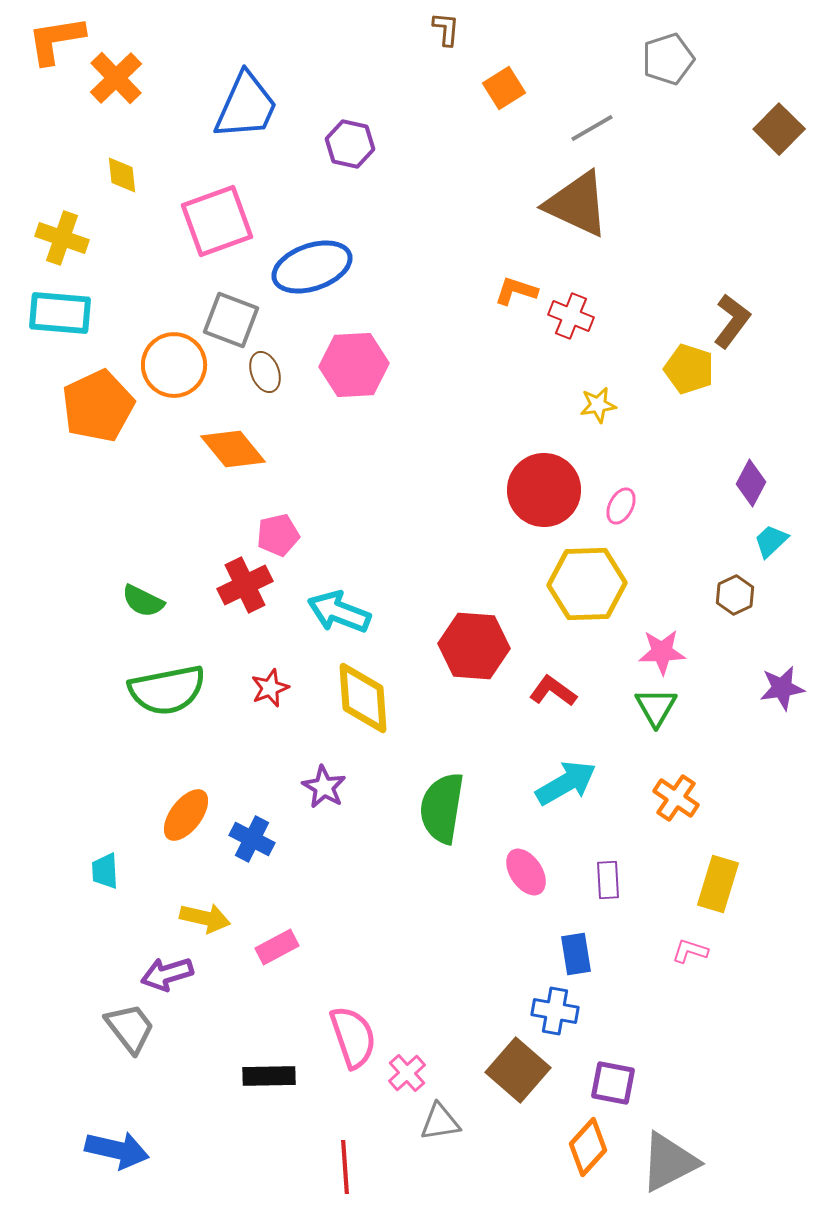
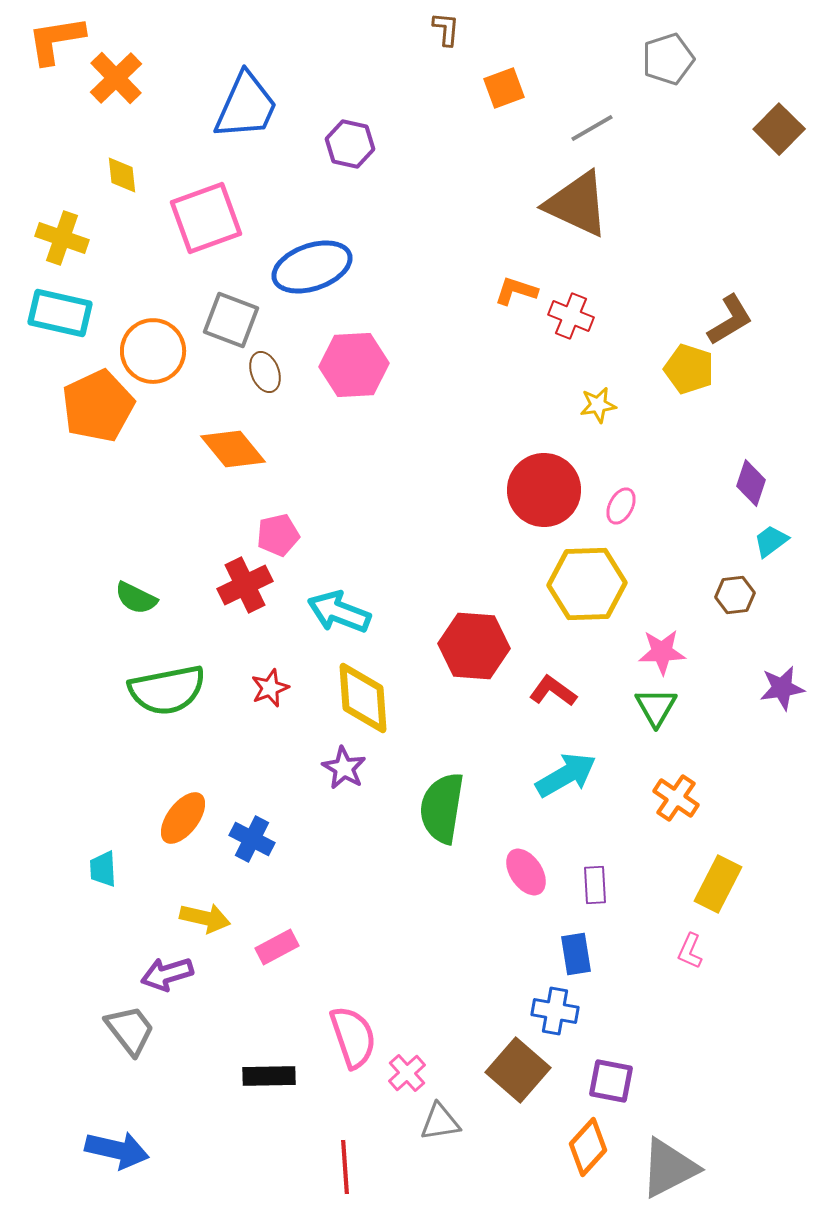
orange square at (504, 88): rotated 12 degrees clockwise
pink square at (217, 221): moved 11 px left, 3 px up
cyan rectangle at (60, 313): rotated 8 degrees clockwise
brown L-shape at (732, 321): moved 2 px left, 1 px up; rotated 22 degrees clockwise
orange circle at (174, 365): moved 21 px left, 14 px up
purple diamond at (751, 483): rotated 9 degrees counterclockwise
cyan trapezoid at (771, 541): rotated 6 degrees clockwise
brown hexagon at (735, 595): rotated 18 degrees clockwise
green semicircle at (143, 601): moved 7 px left, 3 px up
cyan arrow at (566, 783): moved 8 px up
purple star at (324, 787): moved 20 px right, 19 px up
orange ellipse at (186, 815): moved 3 px left, 3 px down
cyan trapezoid at (105, 871): moved 2 px left, 2 px up
purple rectangle at (608, 880): moved 13 px left, 5 px down
yellow rectangle at (718, 884): rotated 10 degrees clockwise
pink L-shape at (690, 951): rotated 84 degrees counterclockwise
gray trapezoid at (130, 1028): moved 2 px down
purple square at (613, 1083): moved 2 px left, 2 px up
gray triangle at (669, 1162): moved 6 px down
